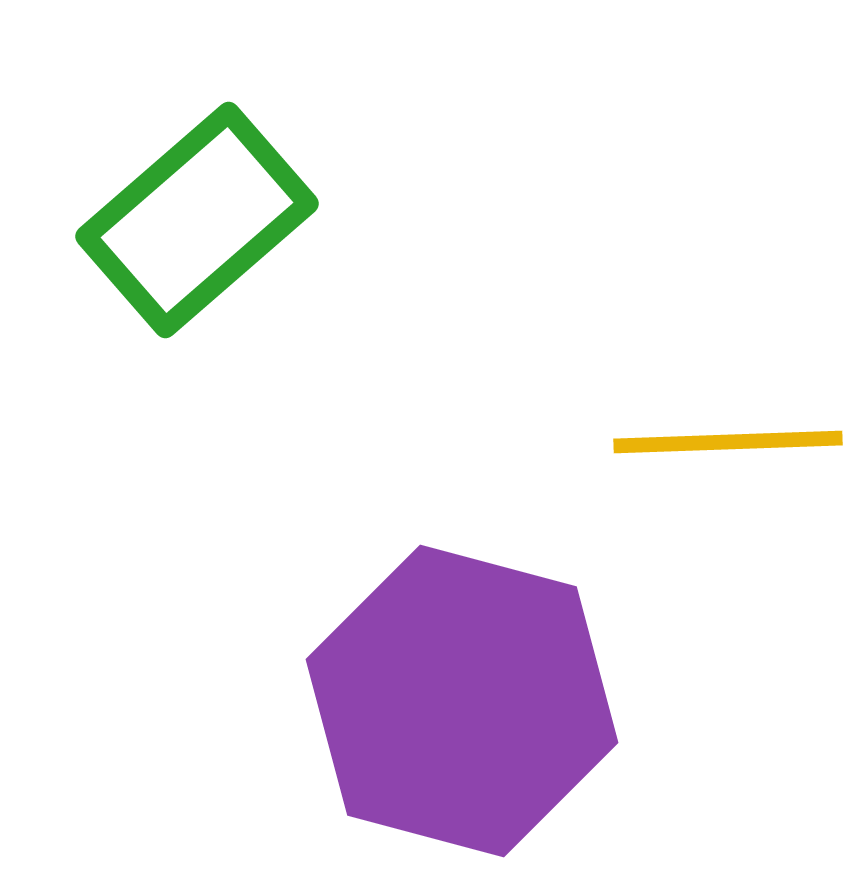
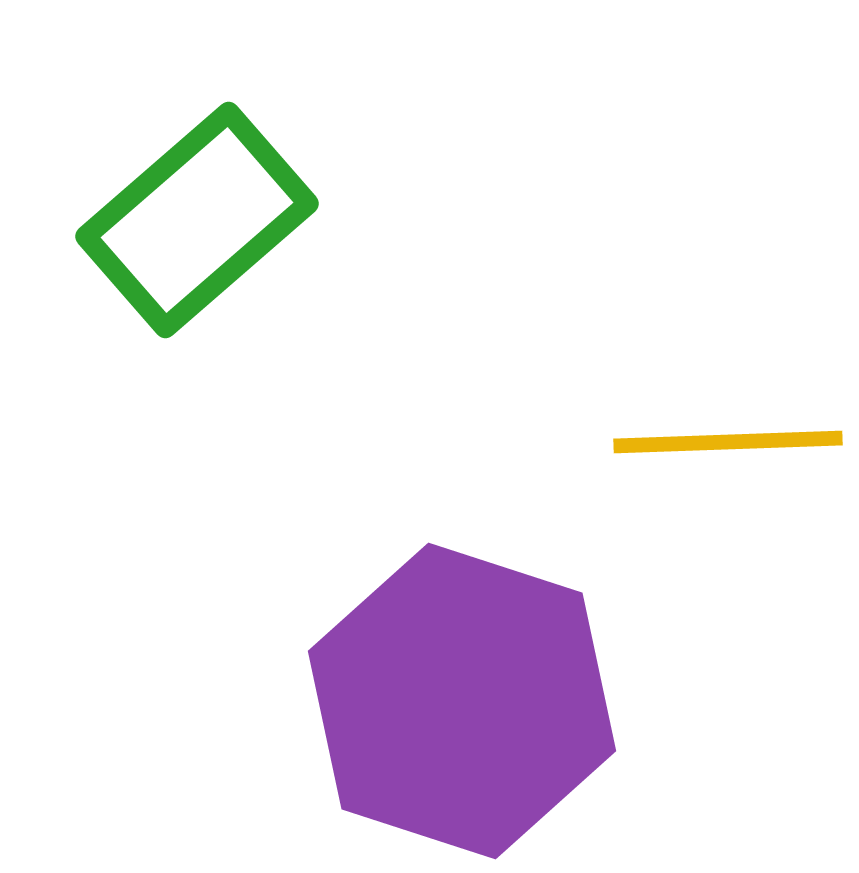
purple hexagon: rotated 3 degrees clockwise
